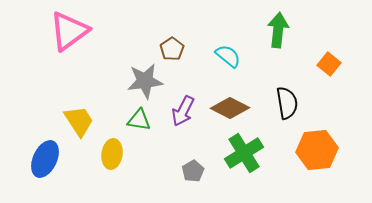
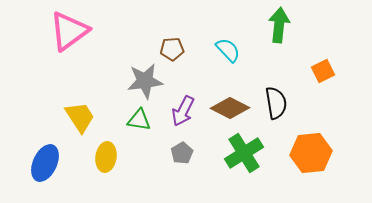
green arrow: moved 1 px right, 5 px up
brown pentagon: rotated 30 degrees clockwise
cyan semicircle: moved 6 px up; rotated 8 degrees clockwise
orange square: moved 6 px left, 7 px down; rotated 25 degrees clockwise
black semicircle: moved 11 px left
yellow trapezoid: moved 1 px right, 4 px up
orange hexagon: moved 6 px left, 3 px down
yellow ellipse: moved 6 px left, 3 px down
blue ellipse: moved 4 px down
gray pentagon: moved 11 px left, 18 px up
